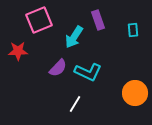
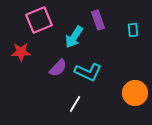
red star: moved 3 px right, 1 px down
